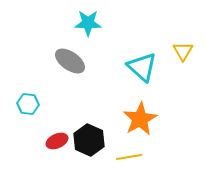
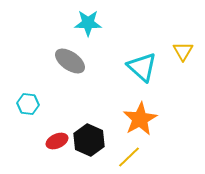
yellow line: rotated 35 degrees counterclockwise
